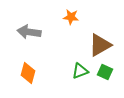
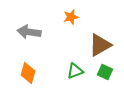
orange star: rotated 21 degrees counterclockwise
green triangle: moved 5 px left
